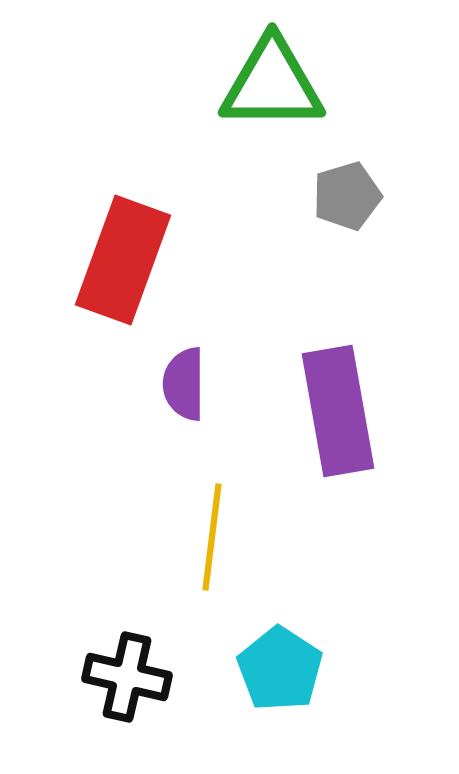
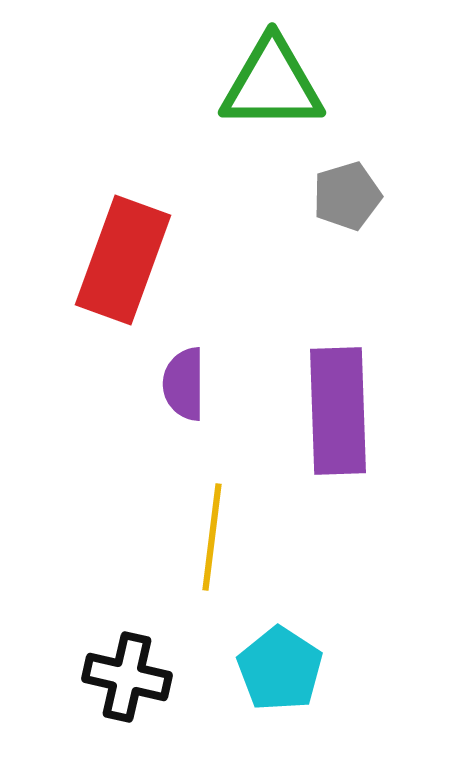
purple rectangle: rotated 8 degrees clockwise
